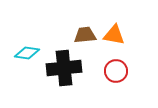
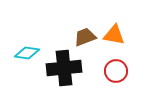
brown trapezoid: moved 2 px down; rotated 15 degrees counterclockwise
